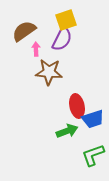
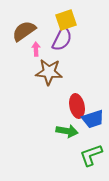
green arrow: rotated 30 degrees clockwise
green L-shape: moved 2 px left
